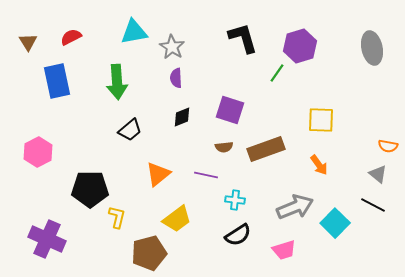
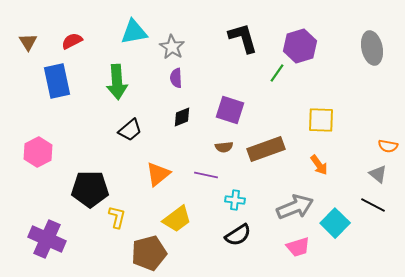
red semicircle: moved 1 px right, 4 px down
pink trapezoid: moved 14 px right, 3 px up
